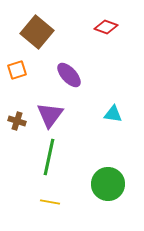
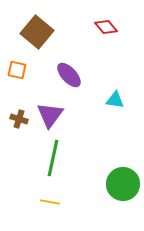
red diamond: rotated 30 degrees clockwise
orange square: rotated 30 degrees clockwise
cyan triangle: moved 2 px right, 14 px up
brown cross: moved 2 px right, 2 px up
green line: moved 4 px right, 1 px down
green circle: moved 15 px right
